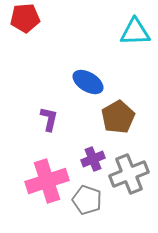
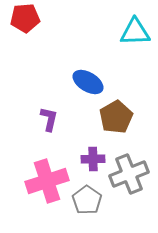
brown pentagon: moved 2 px left
purple cross: rotated 20 degrees clockwise
gray pentagon: rotated 16 degrees clockwise
